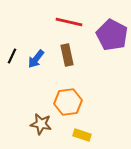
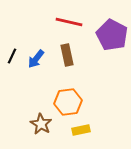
brown star: rotated 20 degrees clockwise
yellow rectangle: moved 1 px left, 5 px up; rotated 30 degrees counterclockwise
